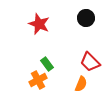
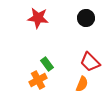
red star: moved 1 px left, 6 px up; rotated 15 degrees counterclockwise
orange semicircle: moved 1 px right
